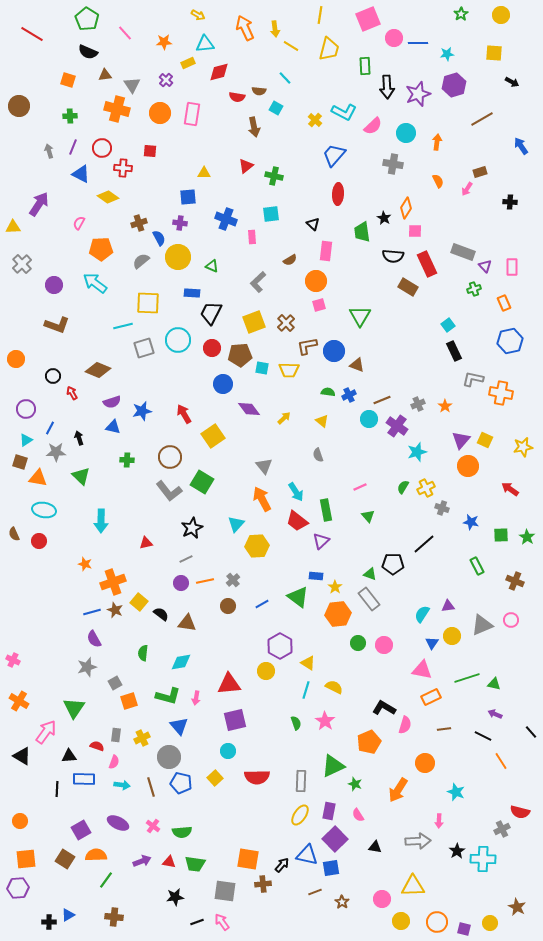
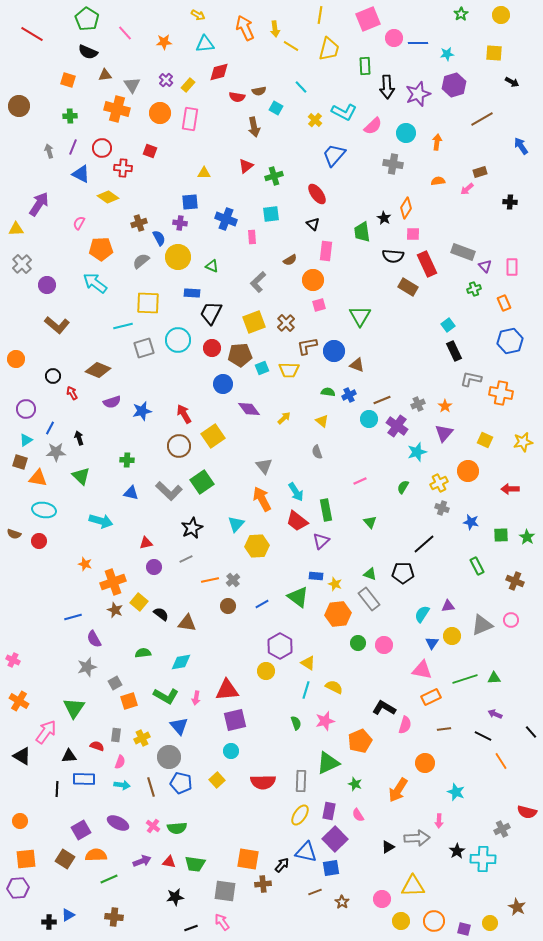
yellow rectangle at (188, 63): moved 22 px down; rotated 24 degrees counterclockwise
cyan line at (285, 78): moved 16 px right, 9 px down
brown semicircle at (259, 91): rotated 16 degrees counterclockwise
pink rectangle at (192, 114): moved 2 px left, 5 px down
red square at (150, 151): rotated 16 degrees clockwise
green cross at (274, 176): rotated 30 degrees counterclockwise
orange semicircle at (438, 181): rotated 72 degrees counterclockwise
pink arrow at (467, 189): rotated 16 degrees clockwise
red ellipse at (338, 194): moved 21 px left; rotated 40 degrees counterclockwise
blue square at (188, 197): moved 2 px right, 5 px down
yellow triangle at (13, 227): moved 3 px right, 2 px down
pink square at (415, 231): moved 2 px left, 3 px down
orange circle at (316, 281): moved 3 px left, 1 px up
purple circle at (54, 285): moved 7 px left
brown L-shape at (57, 325): rotated 20 degrees clockwise
cyan square at (262, 368): rotated 32 degrees counterclockwise
gray L-shape at (473, 379): moved 2 px left
blue triangle at (113, 427): moved 18 px right, 66 px down
purple triangle at (461, 440): moved 17 px left, 7 px up
yellow star at (523, 447): moved 5 px up
gray semicircle at (318, 455): moved 1 px left, 3 px up
brown circle at (170, 457): moved 9 px right, 11 px up
orange circle at (468, 466): moved 5 px down
green square at (202, 482): rotated 25 degrees clockwise
pink line at (360, 487): moved 6 px up
yellow cross at (426, 488): moved 13 px right, 5 px up
red arrow at (510, 489): rotated 36 degrees counterclockwise
gray L-shape at (169, 491): rotated 8 degrees counterclockwise
green triangle at (368, 516): moved 2 px right, 6 px down
cyan arrow at (101, 521): rotated 75 degrees counterclockwise
brown semicircle at (14, 534): rotated 48 degrees counterclockwise
black pentagon at (393, 564): moved 10 px right, 9 px down
orange line at (205, 581): moved 5 px right, 1 px up
purple circle at (181, 583): moved 27 px left, 16 px up
yellow star at (335, 587): moved 3 px up; rotated 16 degrees counterclockwise
blue line at (92, 612): moved 19 px left, 5 px down
green semicircle at (143, 653): rotated 77 degrees clockwise
green line at (467, 678): moved 2 px left, 1 px down
red triangle at (229, 684): moved 2 px left, 6 px down
green triangle at (494, 684): moved 6 px up; rotated 16 degrees counterclockwise
green L-shape at (168, 696): moved 2 px left; rotated 15 degrees clockwise
pink star at (325, 721): rotated 24 degrees clockwise
orange pentagon at (369, 742): moved 9 px left, 1 px up
cyan circle at (228, 751): moved 3 px right
pink semicircle at (114, 762): moved 6 px right
green triangle at (333, 766): moved 5 px left, 3 px up
red semicircle at (257, 777): moved 6 px right, 5 px down
yellow square at (215, 778): moved 2 px right, 2 px down
red semicircle at (520, 812): moved 7 px right
green semicircle at (182, 832): moved 5 px left, 4 px up
gray arrow at (418, 841): moved 1 px left, 3 px up
black triangle at (375, 847): moved 13 px right; rotated 40 degrees counterclockwise
blue triangle at (307, 855): moved 1 px left, 3 px up
green line at (106, 880): moved 3 px right, 1 px up; rotated 30 degrees clockwise
black line at (197, 922): moved 6 px left, 6 px down
orange circle at (437, 922): moved 3 px left, 1 px up
